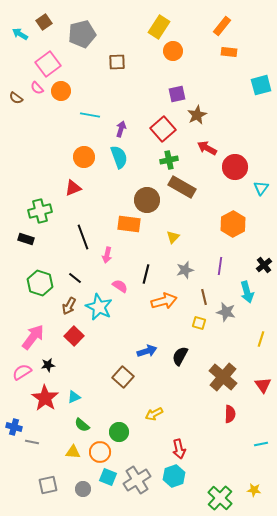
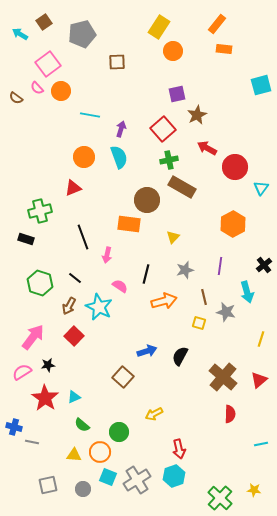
orange rectangle at (222, 26): moved 5 px left, 2 px up
orange rectangle at (229, 52): moved 5 px left, 3 px up
red triangle at (263, 385): moved 4 px left, 5 px up; rotated 24 degrees clockwise
yellow triangle at (73, 452): moved 1 px right, 3 px down
